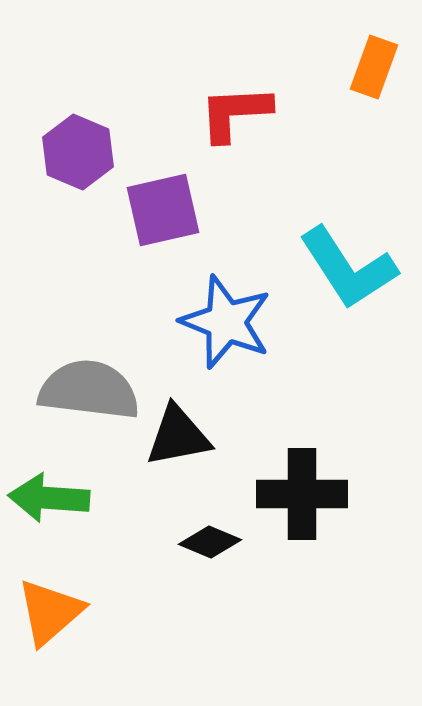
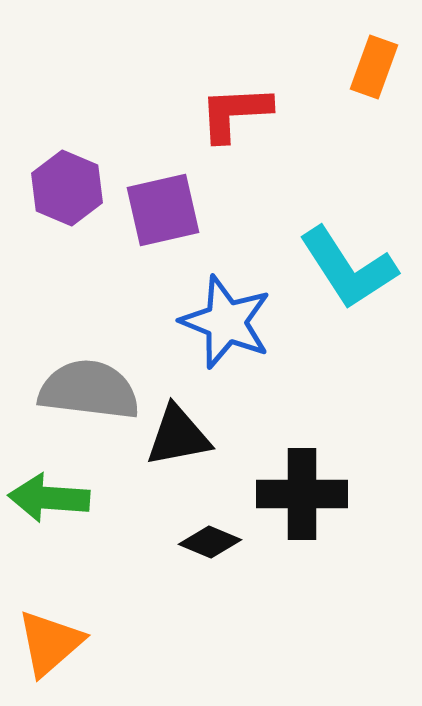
purple hexagon: moved 11 px left, 36 px down
orange triangle: moved 31 px down
